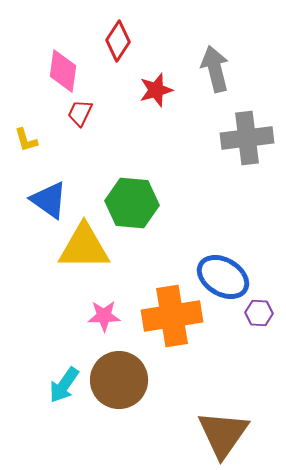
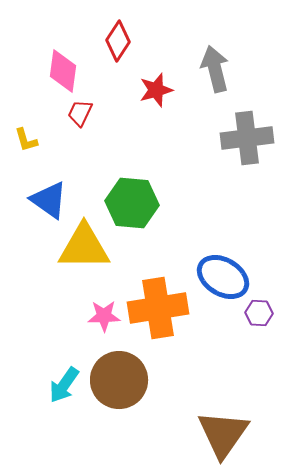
orange cross: moved 14 px left, 8 px up
